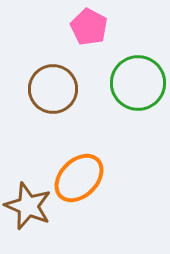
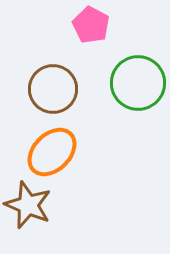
pink pentagon: moved 2 px right, 2 px up
orange ellipse: moved 27 px left, 26 px up
brown star: moved 1 px up
